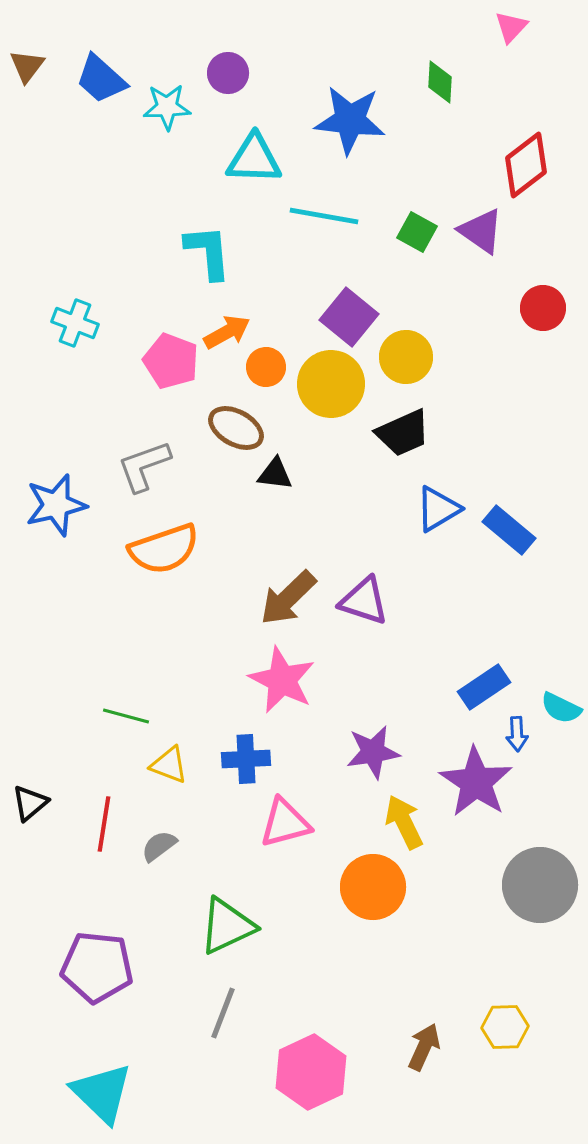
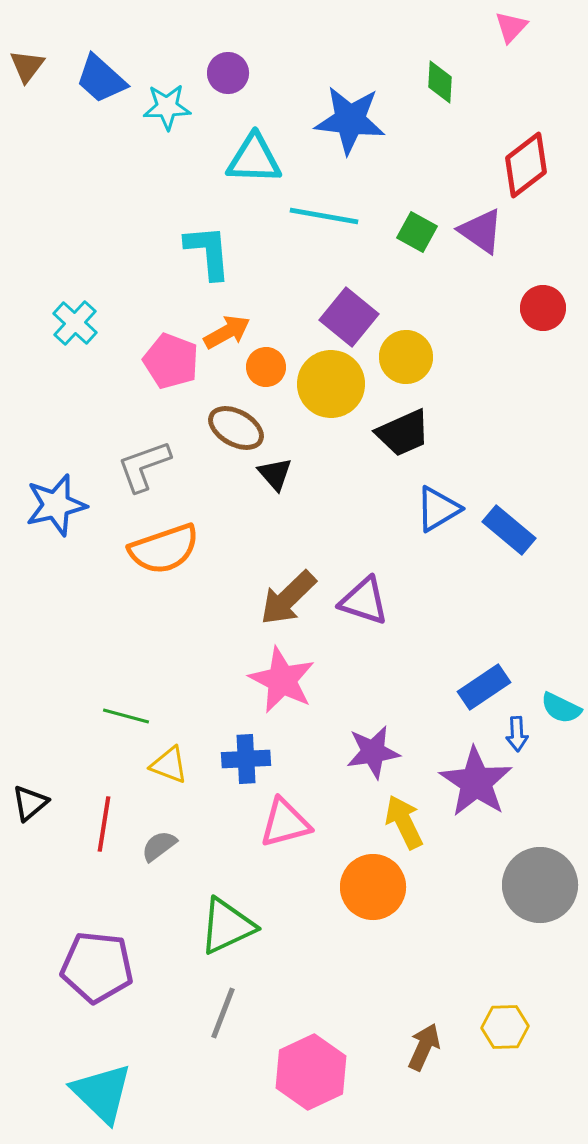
cyan cross at (75, 323): rotated 21 degrees clockwise
black triangle at (275, 474): rotated 42 degrees clockwise
